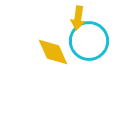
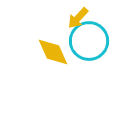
yellow arrow: rotated 35 degrees clockwise
